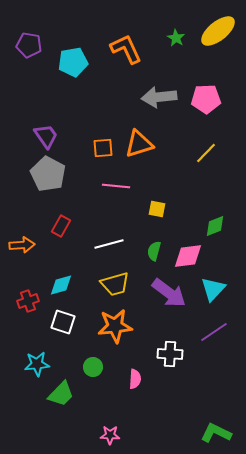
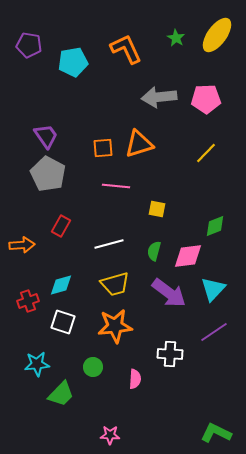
yellow ellipse: moved 1 px left, 4 px down; rotated 15 degrees counterclockwise
